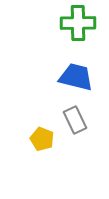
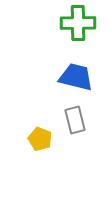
gray rectangle: rotated 12 degrees clockwise
yellow pentagon: moved 2 px left
